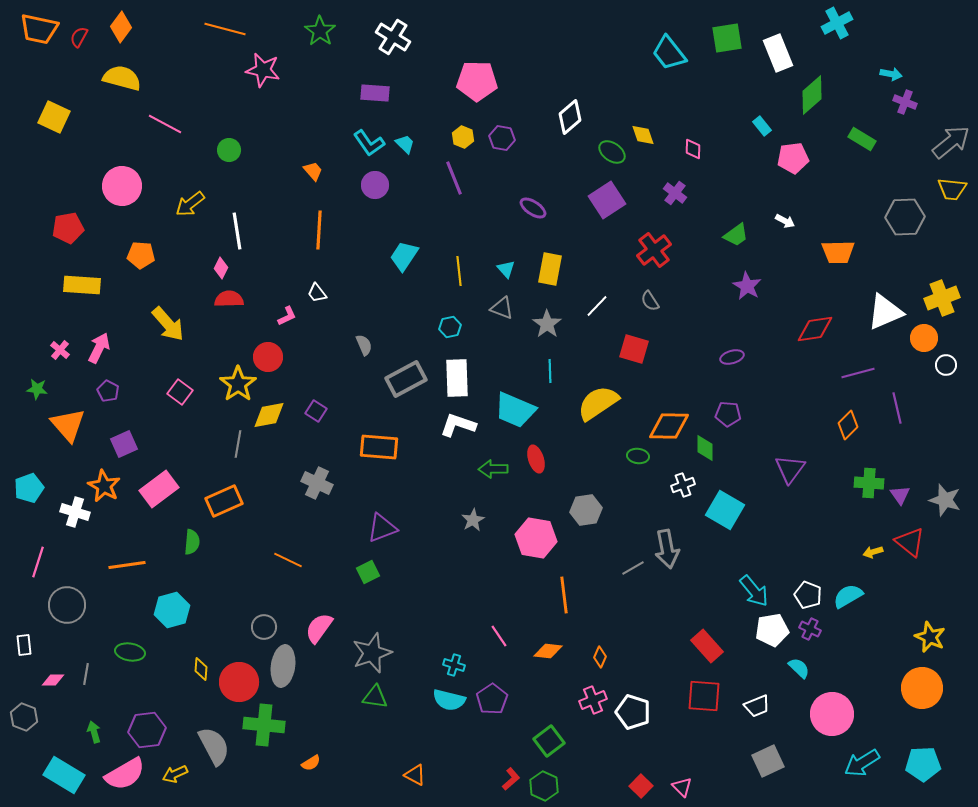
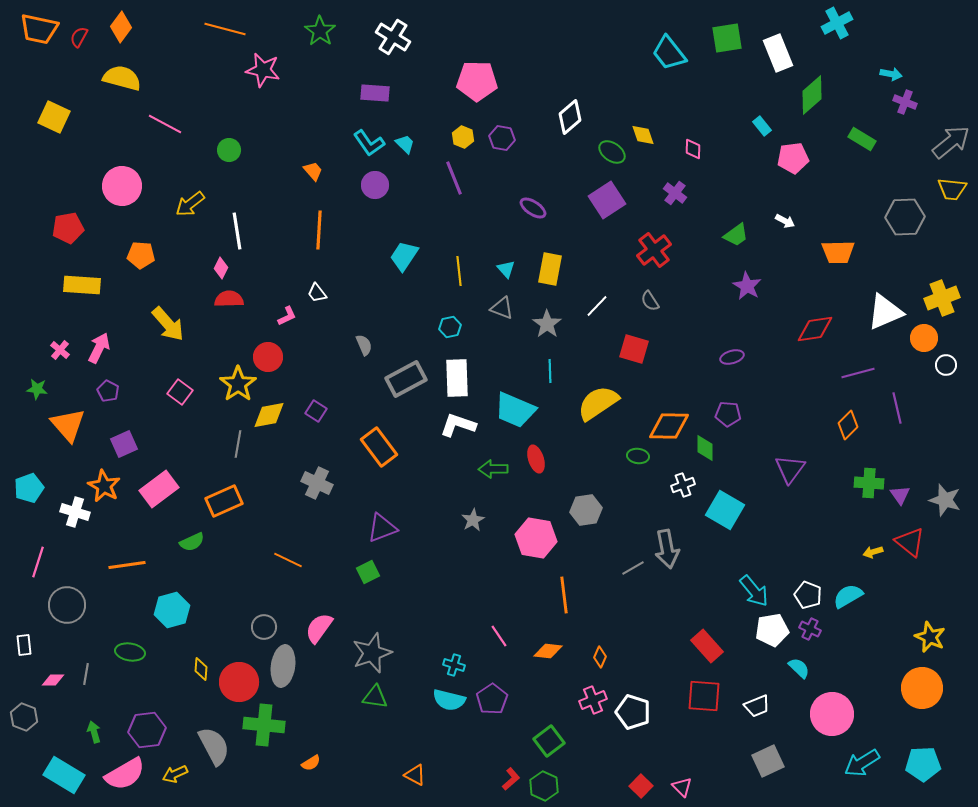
orange rectangle at (379, 447): rotated 48 degrees clockwise
green semicircle at (192, 542): rotated 60 degrees clockwise
